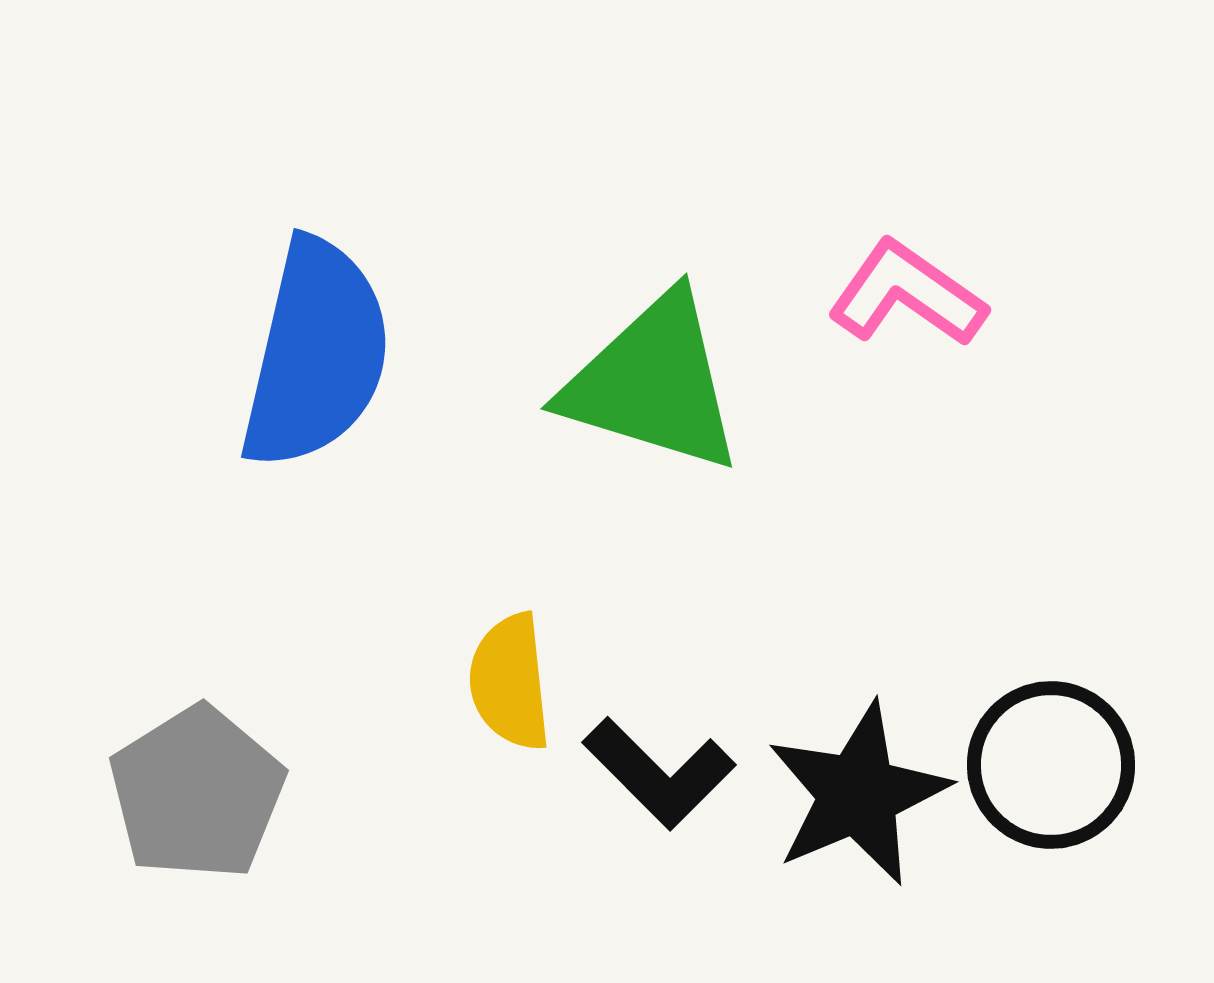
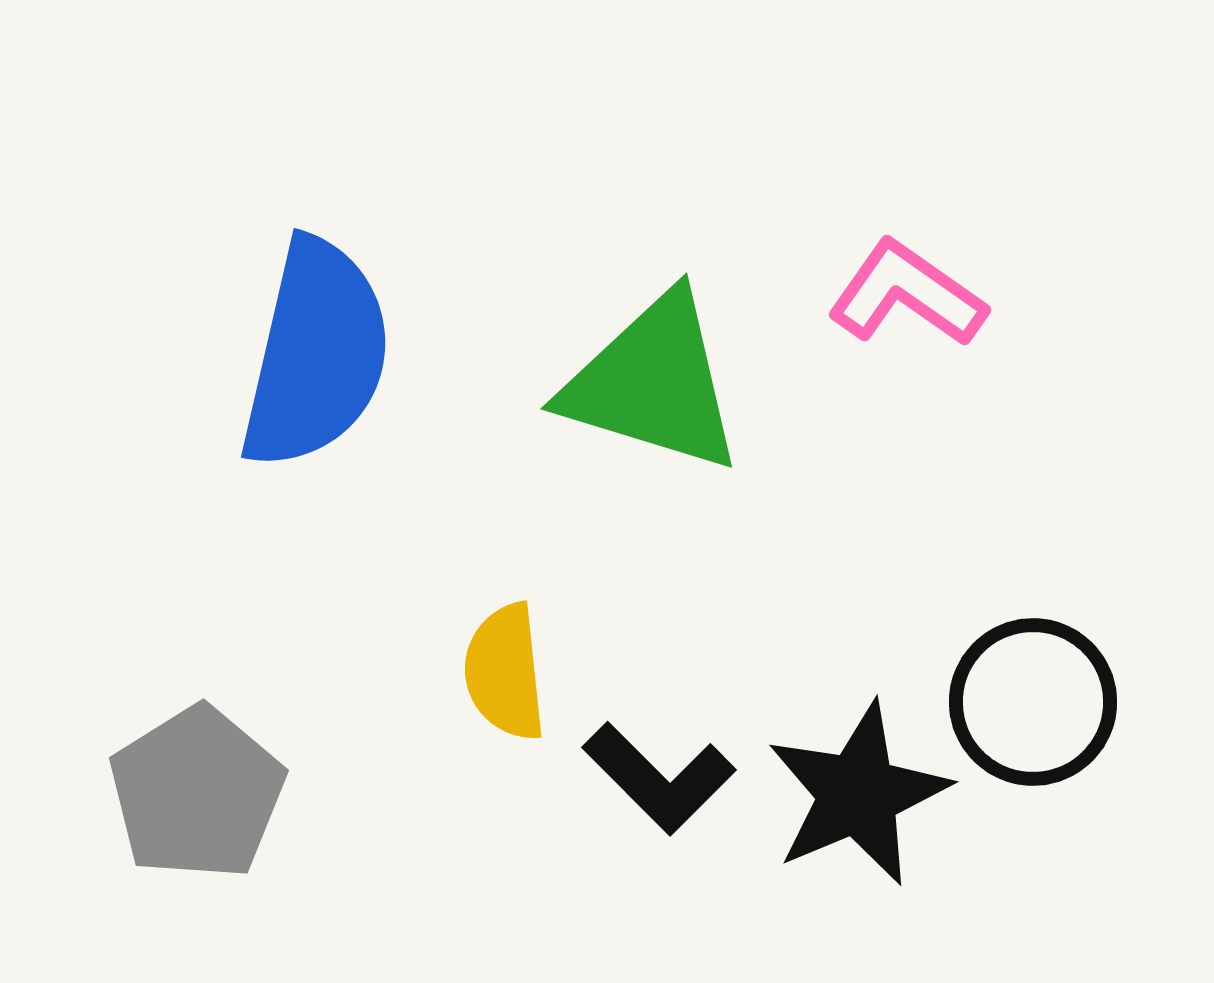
yellow semicircle: moved 5 px left, 10 px up
black circle: moved 18 px left, 63 px up
black L-shape: moved 5 px down
